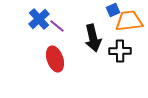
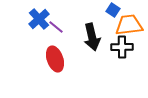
blue square: rotated 32 degrees counterclockwise
orange trapezoid: moved 4 px down
purple line: moved 1 px left, 1 px down
black arrow: moved 1 px left, 1 px up
black cross: moved 2 px right, 4 px up
